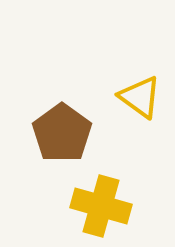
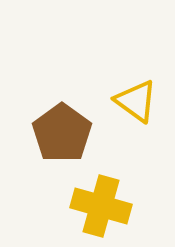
yellow triangle: moved 4 px left, 4 px down
